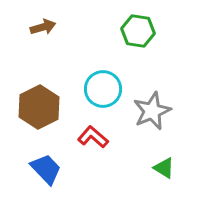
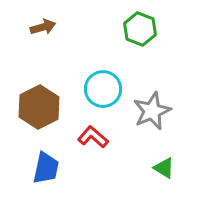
green hexagon: moved 2 px right, 2 px up; rotated 12 degrees clockwise
blue trapezoid: moved 1 px up; rotated 56 degrees clockwise
